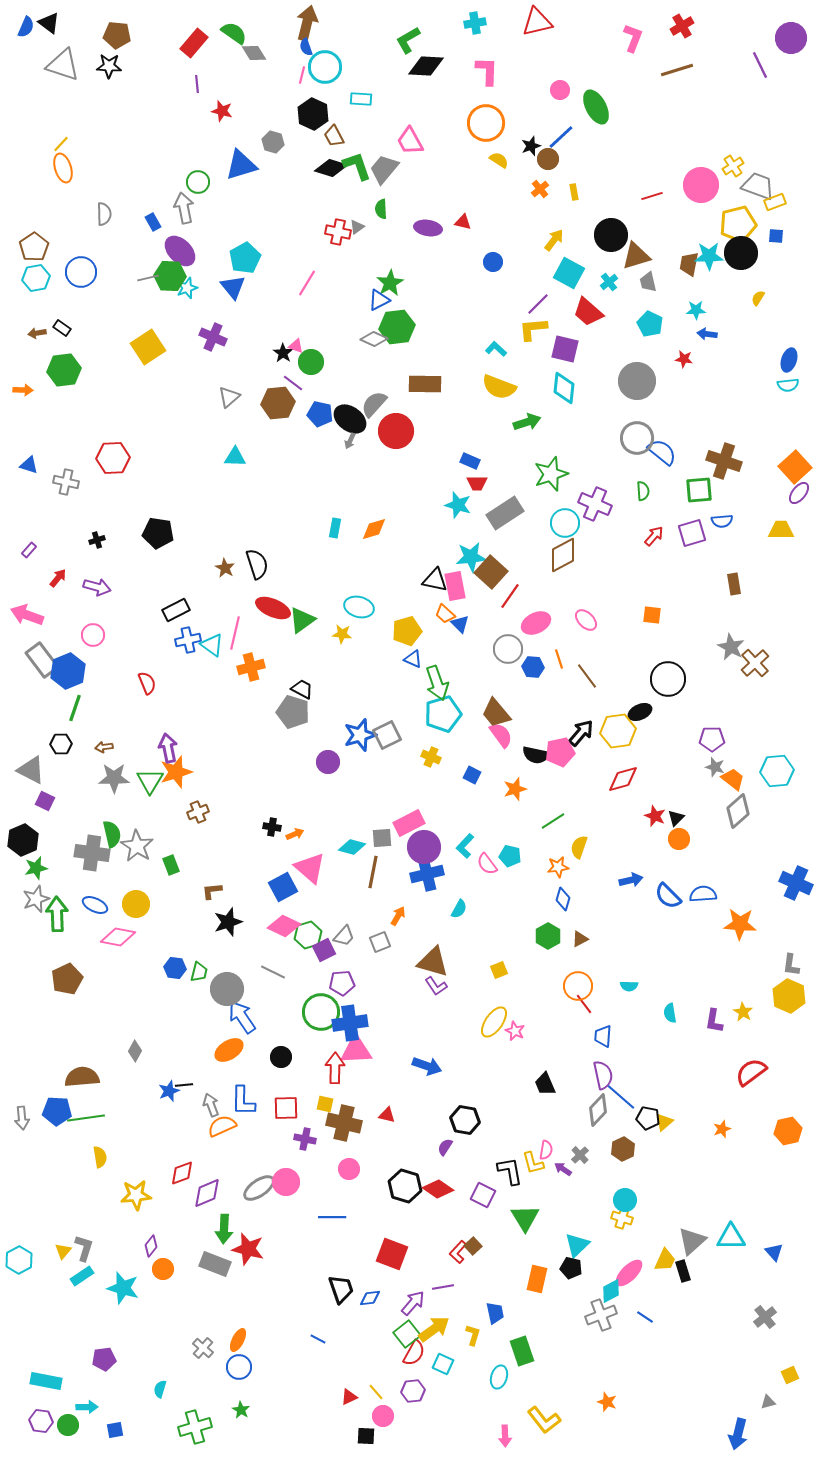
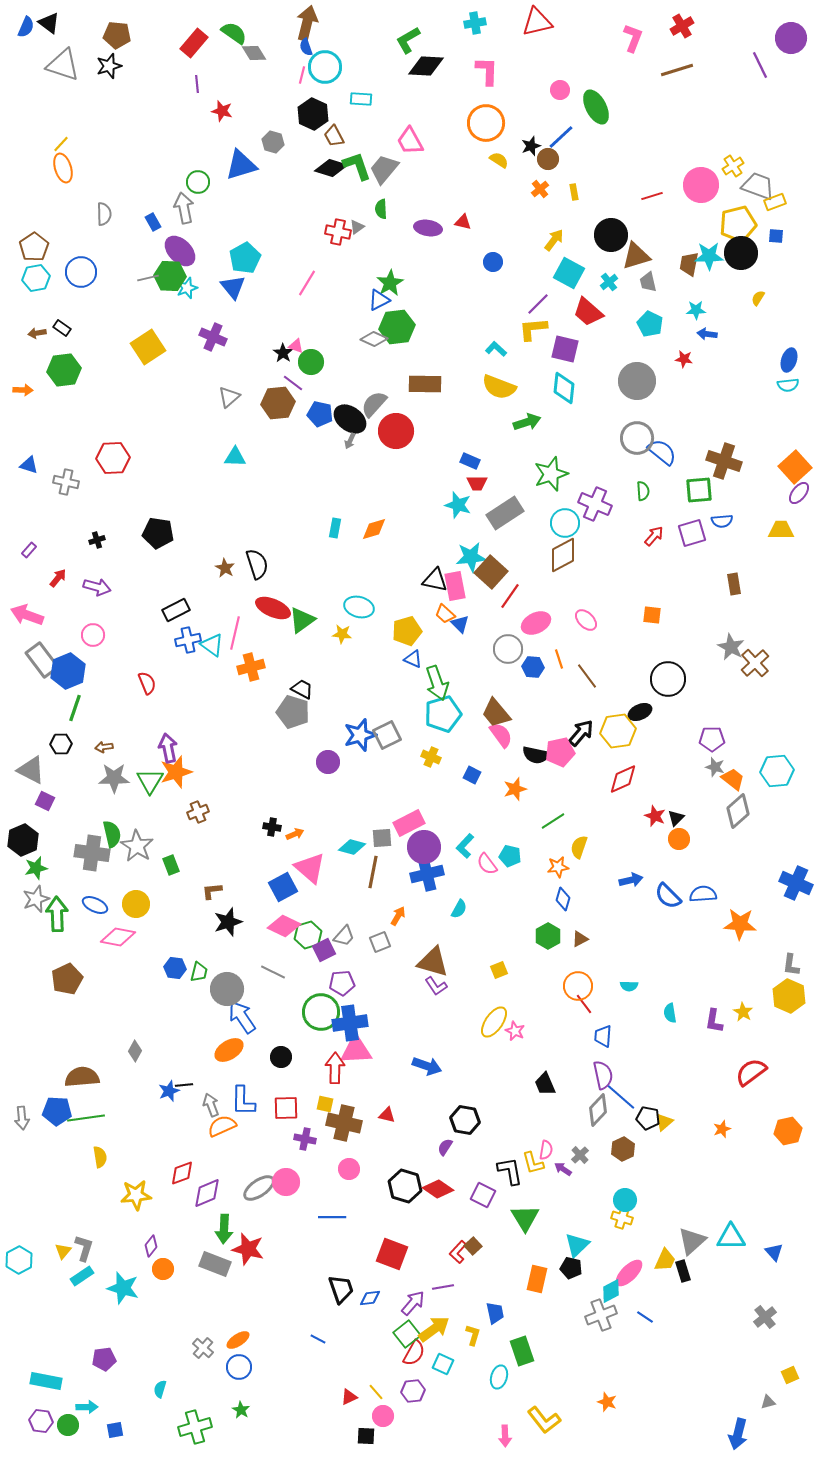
black star at (109, 66): rotated 20 degrees counterclockwise
red diamond at (623, 779): rotated 8 degrees counterclockwise
orange ellipse at (238, 1340): rotated 30 degrees clockwise
